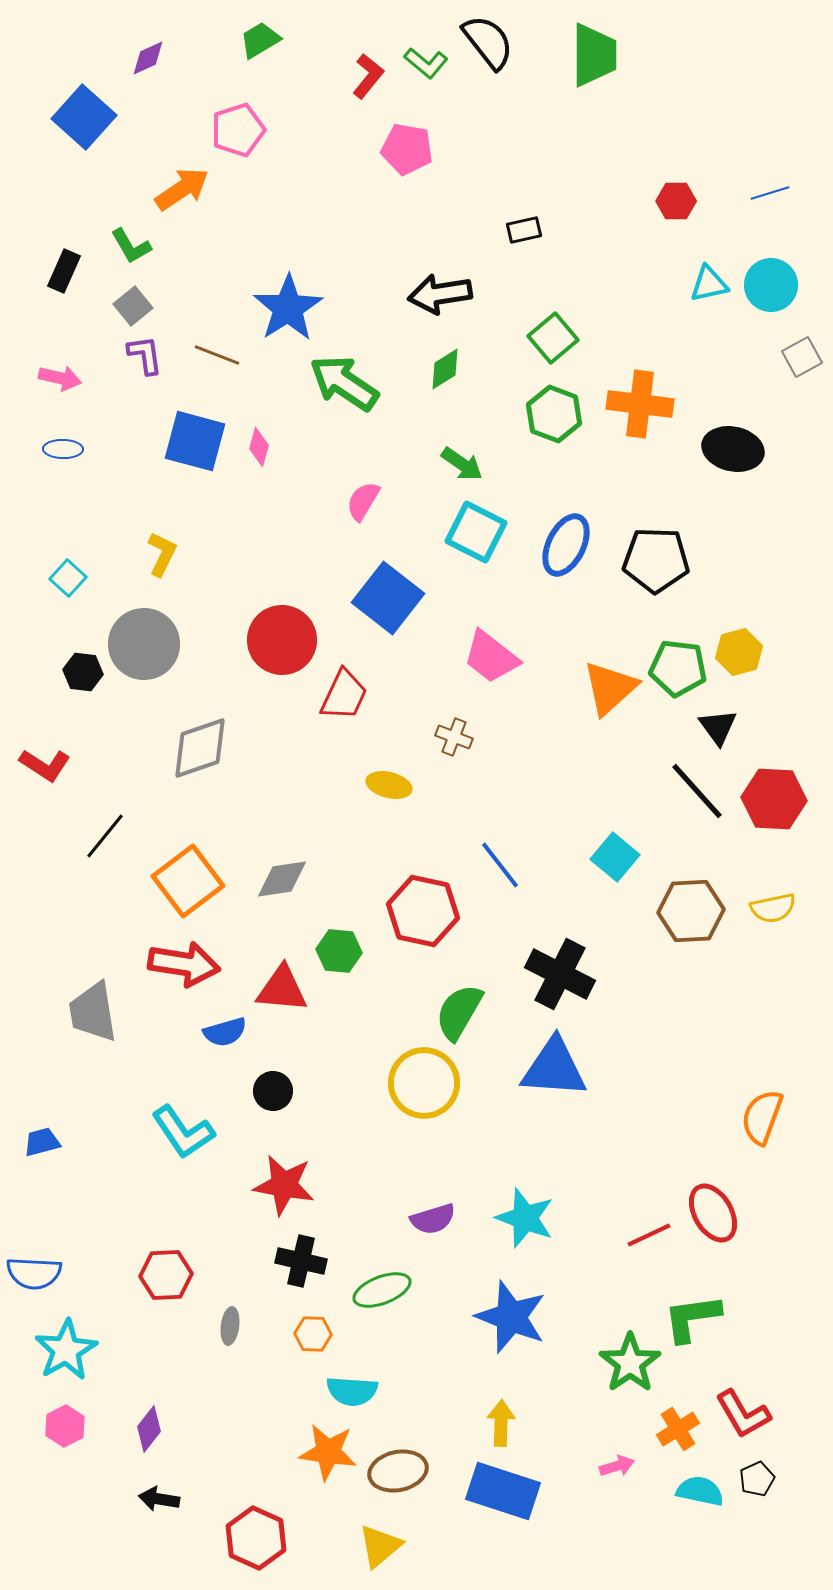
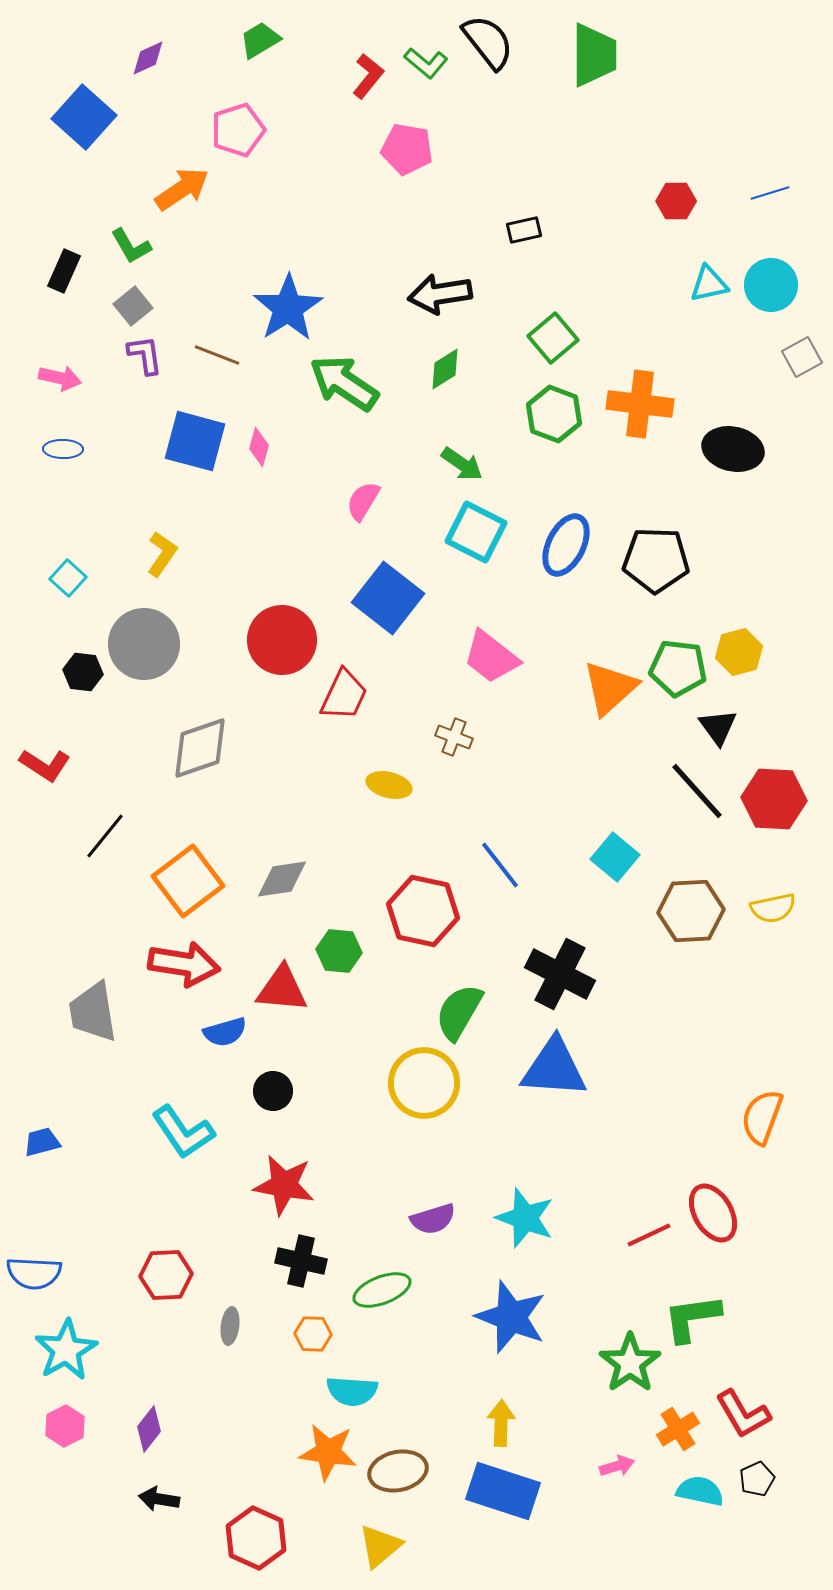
yellow L-shape at (162, 554): rotated 9 degrees clockwise
